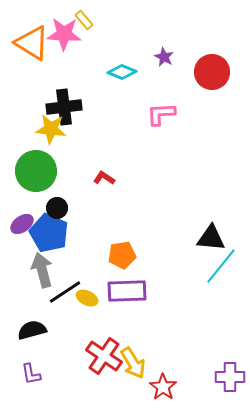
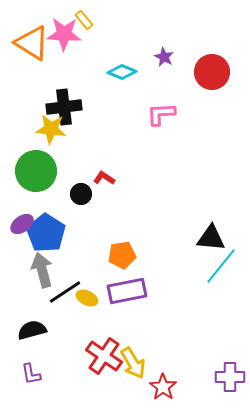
black circle: moved 24 px right, 14 px up
blue pentagon: moved 3 px left; rotated 9 degrees clockwise
purple rectangle: rotated 9 degrees counterclockwise
